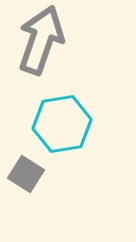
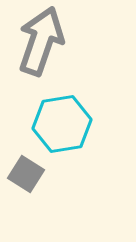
gray arrow: moved 1 px down
